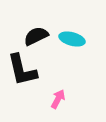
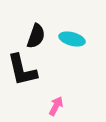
black semicircle: rotated 135 degrees clockwise
pink arrow: moved 2 px left, 7 px down
